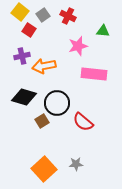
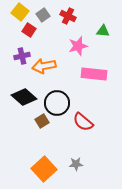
black diamond: rotated 25 degrees clockwise
